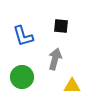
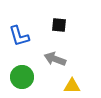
black square: moved 2 px left, 1 px up
blue L-shape: moved 4 px left
gray arrow: rotated 85 degrees counterclockwise
